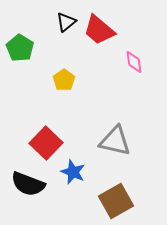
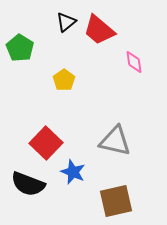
brown square: rotated 16 degrees clockwise
